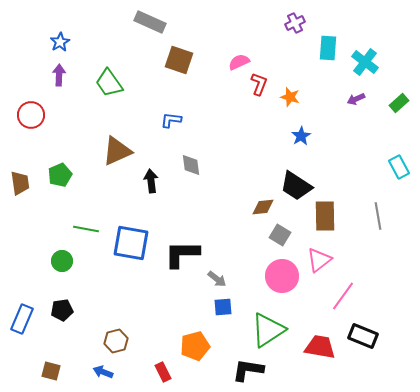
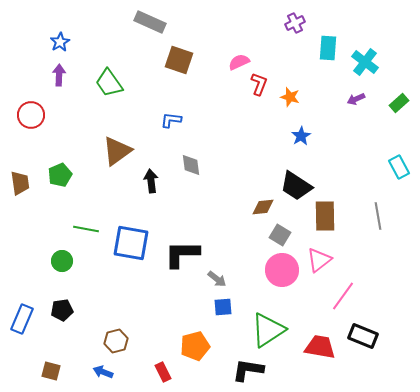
brown triangle at (117, 151): rotated 12 degrees counterclockwise
pink circle at (282, 276): moved 6 px up
